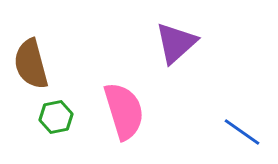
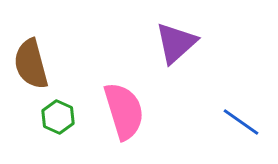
green hexagon: moved 2 px right; rotated 24 degrees counterclockwise
blue line: moved 1 px left, 10 px up
